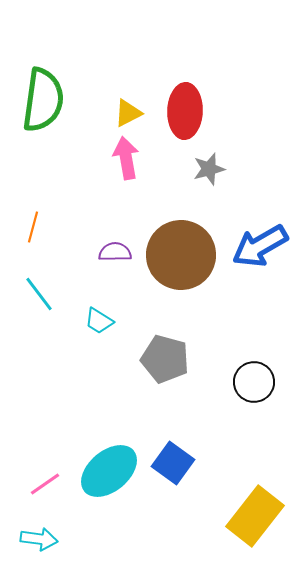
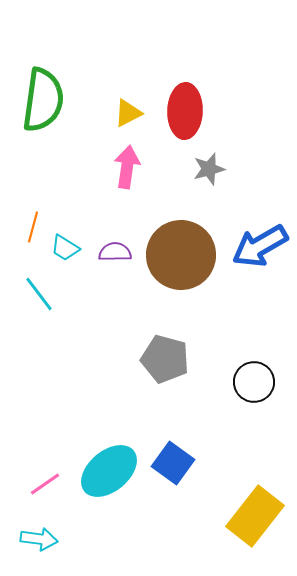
pink arrow: moved 1 px right, 9 px down; rotated 18 degrees clockwise
cyan trapezoid: moved 34 px left, 73 px up
